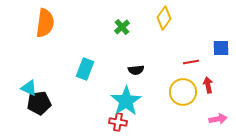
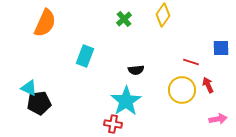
yellow diamond: moved 1 px left, 3 px up
orange semicircle: rotated 16 degrees clockwise
green cross: moved 2 px right, 8 px up
red line: rotated 28 degrees clockwise
cyan rectangle: moved 13 px up
red arrow: rotated 14 degrees counterclockwise
yellow circle: moved 1 px left, 2 px up
red cross: moved 5 px left, 2 px down
